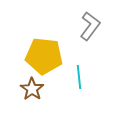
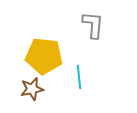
gray L-shape: moved 3 px right, 1 px up; rotated 32 degrees counterclockwise
brown star: rotated 25 degrees clockwise
